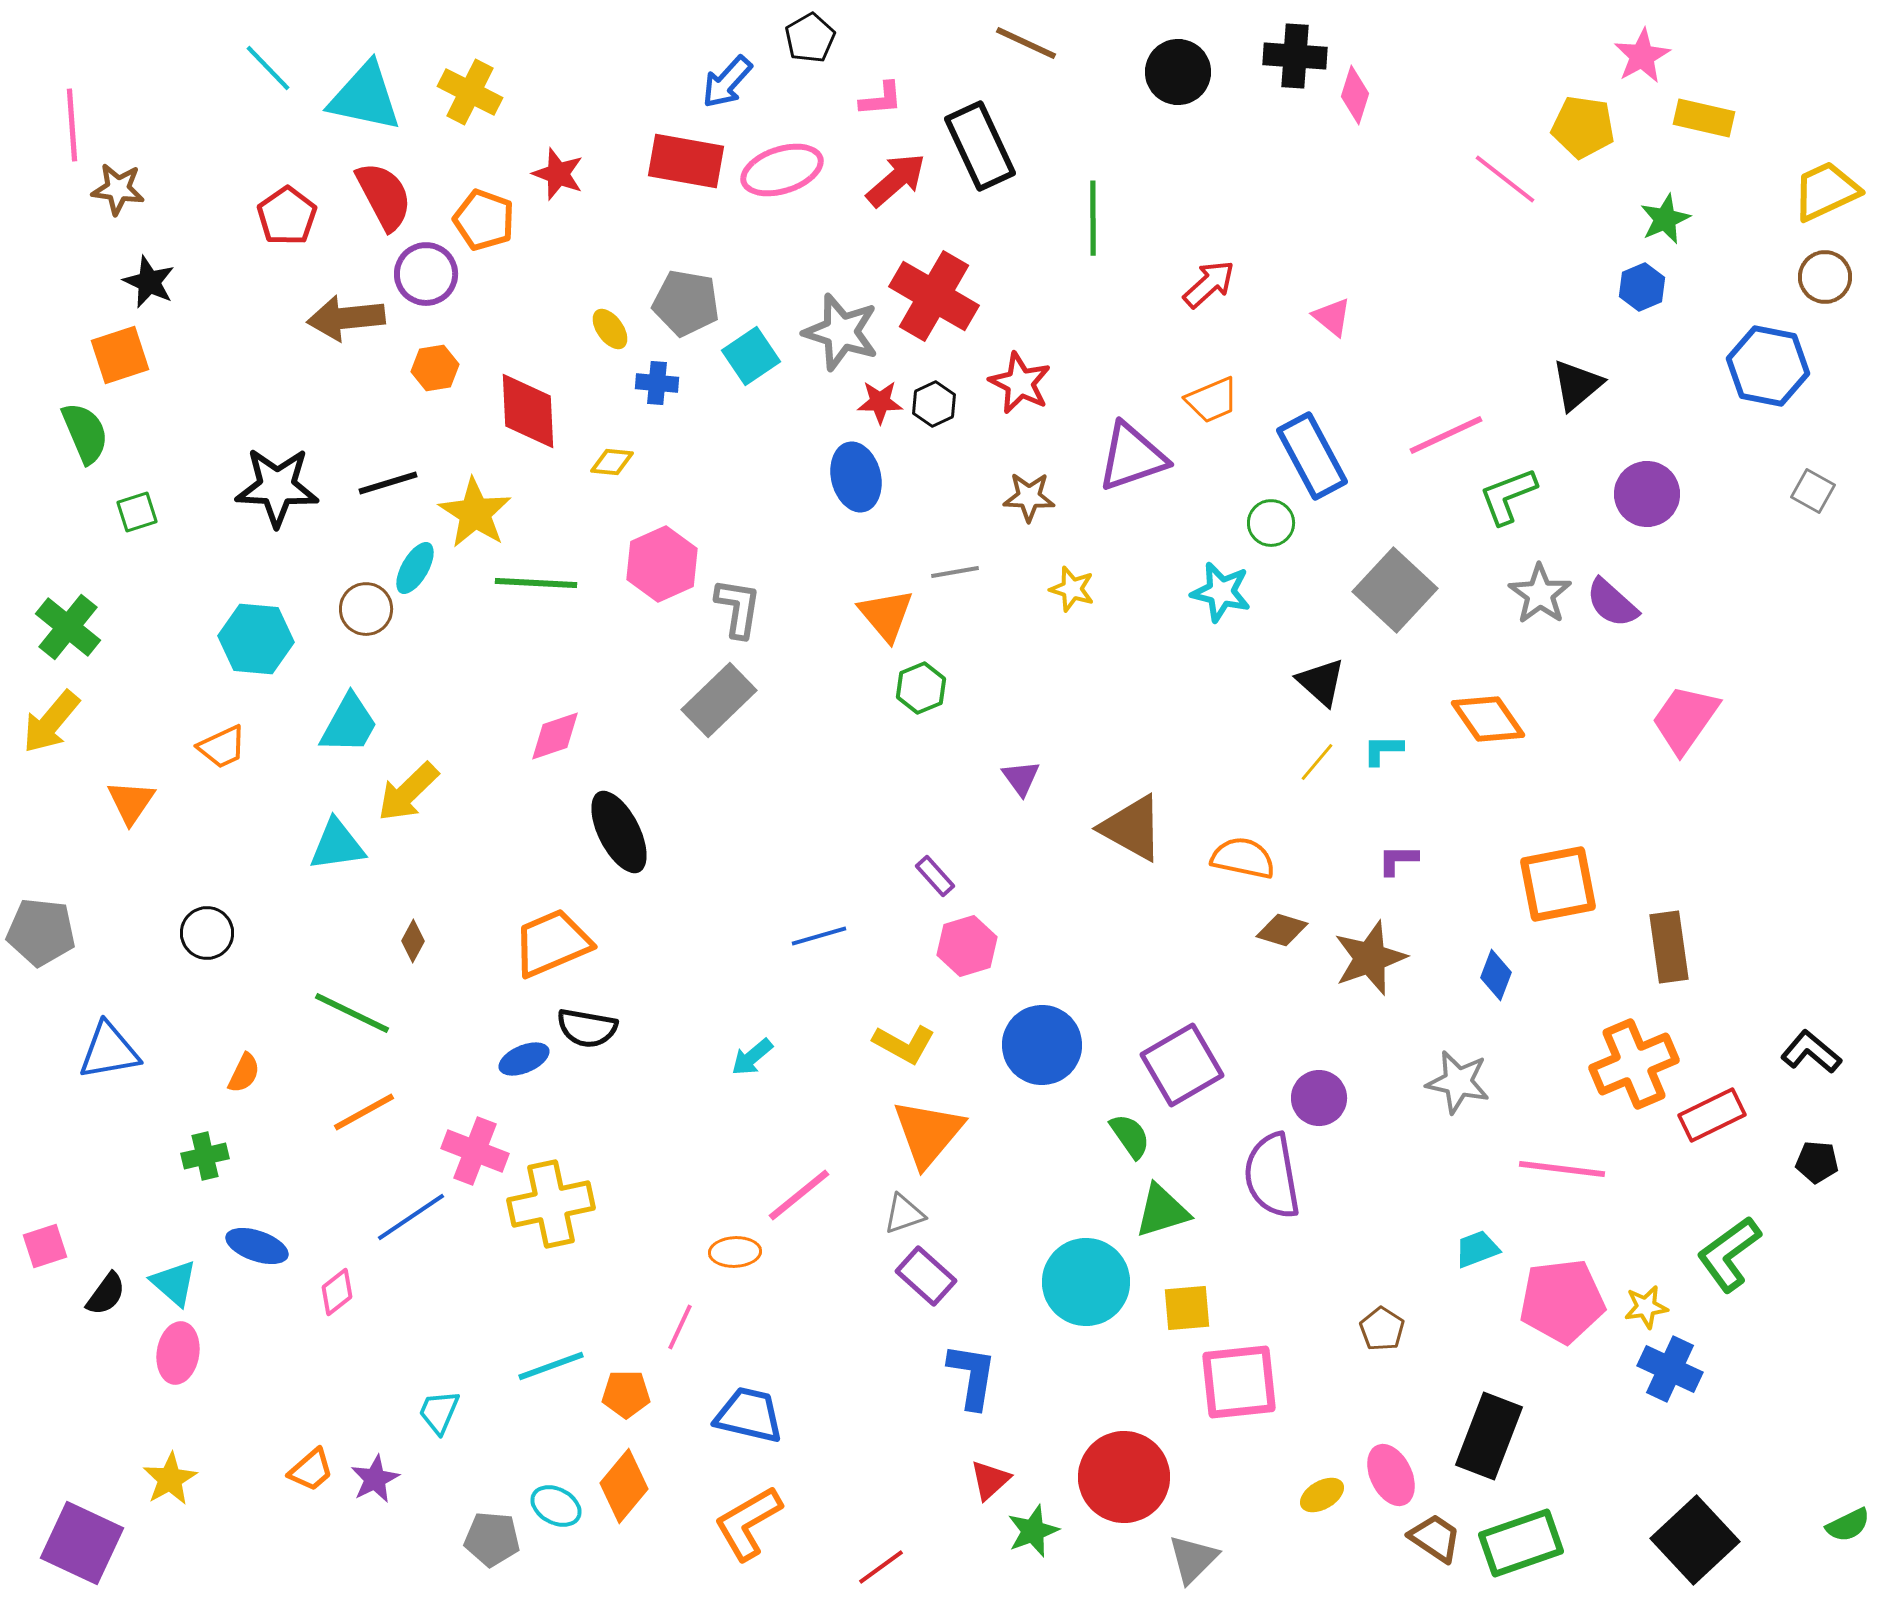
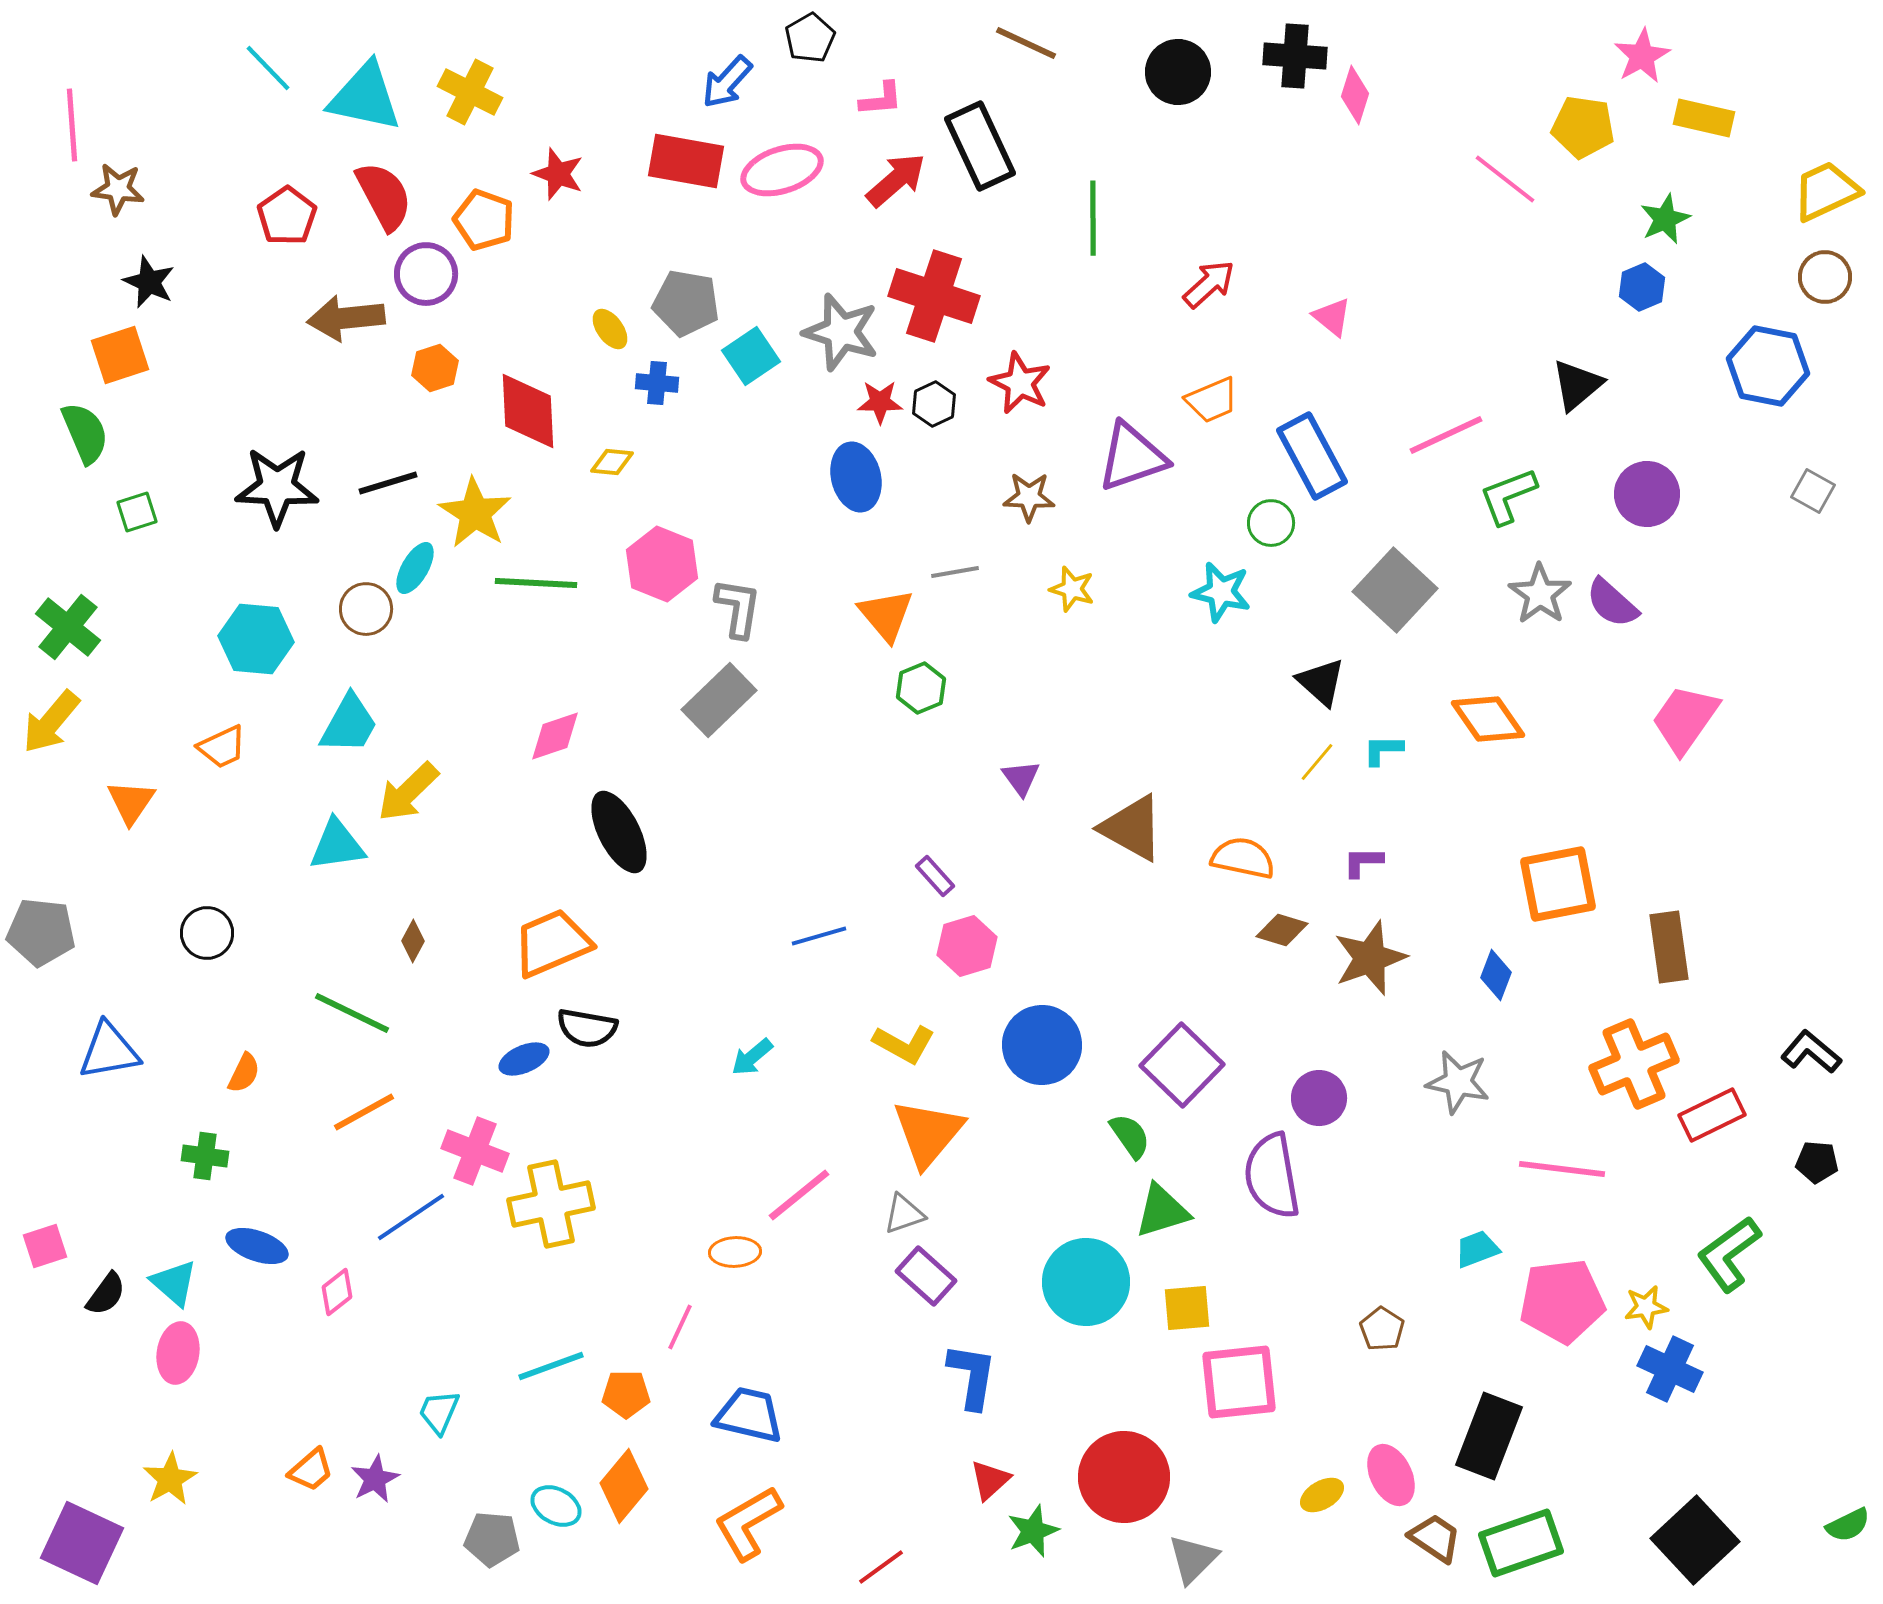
red cross at (934, 296): rotated 12 degrees counterclockwise
orange hexagon at (435, 368): rotated 9 degrees counterclockwise
pink hexagon at (662, 564): rotated 14 degrees counterclockwise
purple L-shape at (1398, 860): moved 35 px left, 2 px down
purple square at (1182, 1065): rotated 16 degrees counterclockwise
green cross at (205, 1156): rotated 21 degrees clockwise
